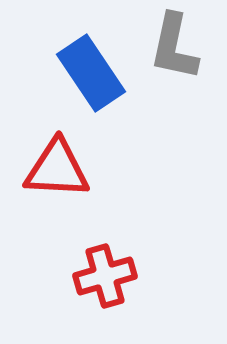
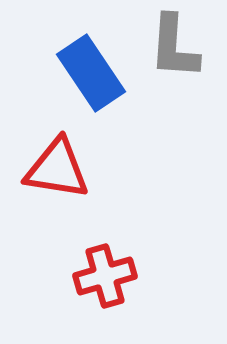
gray L-shape: rotated 8 degrees counterclockwise
red triangle: rotated 6 degrees clockwise
